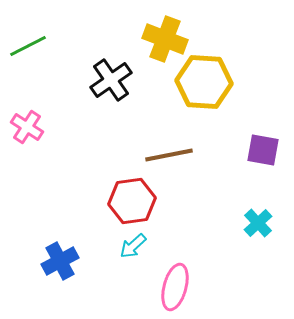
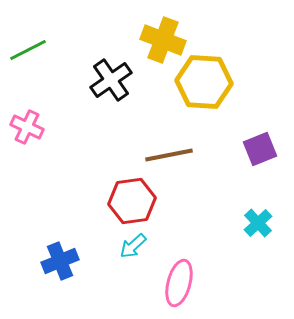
yellow cross: moved 2 px left, 1 px down
green line: moved 4 px down
pink cross: rotated 8 degrees counterclockwise
purple square: moved 3 px left, 1 px up; rotated 32 degrees counterclockwise
blue cross: rotated 6 degrees clockwise
pink ellipse: moved 4 px right, 4 px up
